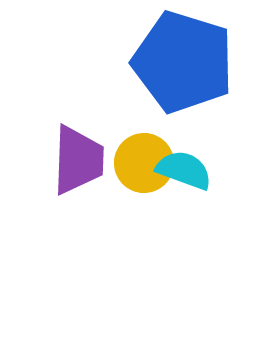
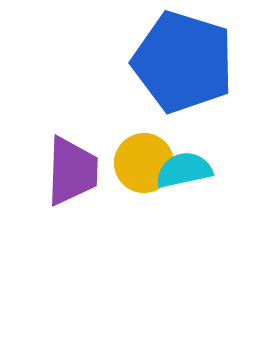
purple trapezoid: moved 6 px left, 11 px down
cyan semicircle: rotated 32 degrees counterclockwise
